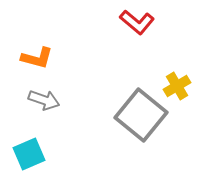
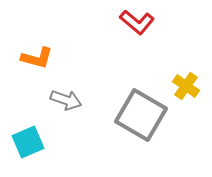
yellow cross: moved 9 px right; rotated 24 degrees counterclockwise
gray arrow: moved 22 px right
gray square: rotated 9 degrees counterclockwise
cyan square: moved 1 px left, 12 px up
